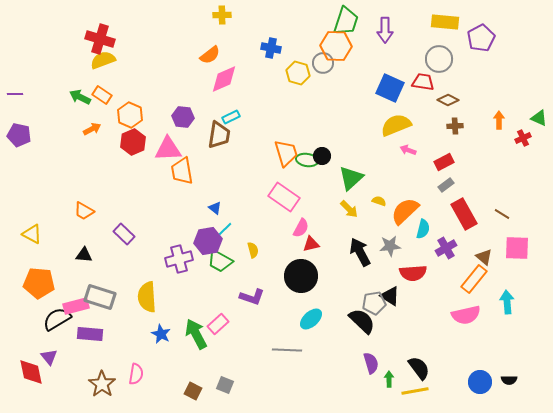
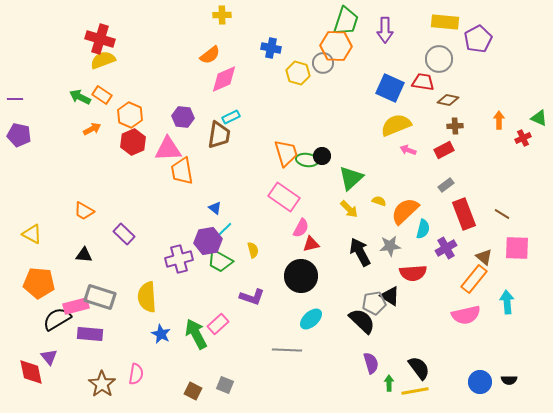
purple pentagon at (481, 38): moved 3 px left, 1 px down
purple line at (15, 94): moved 5 px down
brown diamond at (448, 100): rotated 15 degrees counterclockwise
red rectangle at (444, 162): moved 12 px up
red rectangle at (464, 214): rotated 8 degrees clockwise
green arrow at (389, 379): moved 4 px down
